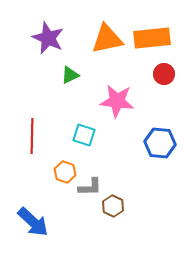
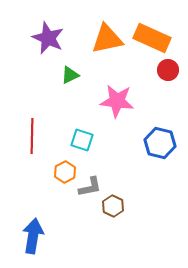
orange rectangle: rotated 30 degrees clockwise
red circle: moved 4 px right, 4 px up
cyan square: moved 2 px left, 5 px down
blue hexagon: rotated 8 degrees clockwise
orange hexagon: rotated 15 degrees clockwise
gray L-shape: rotated 10 degrees counterclockwise
blue arrow: moved 14 px down; rotated 124 degrees counterclockwise
